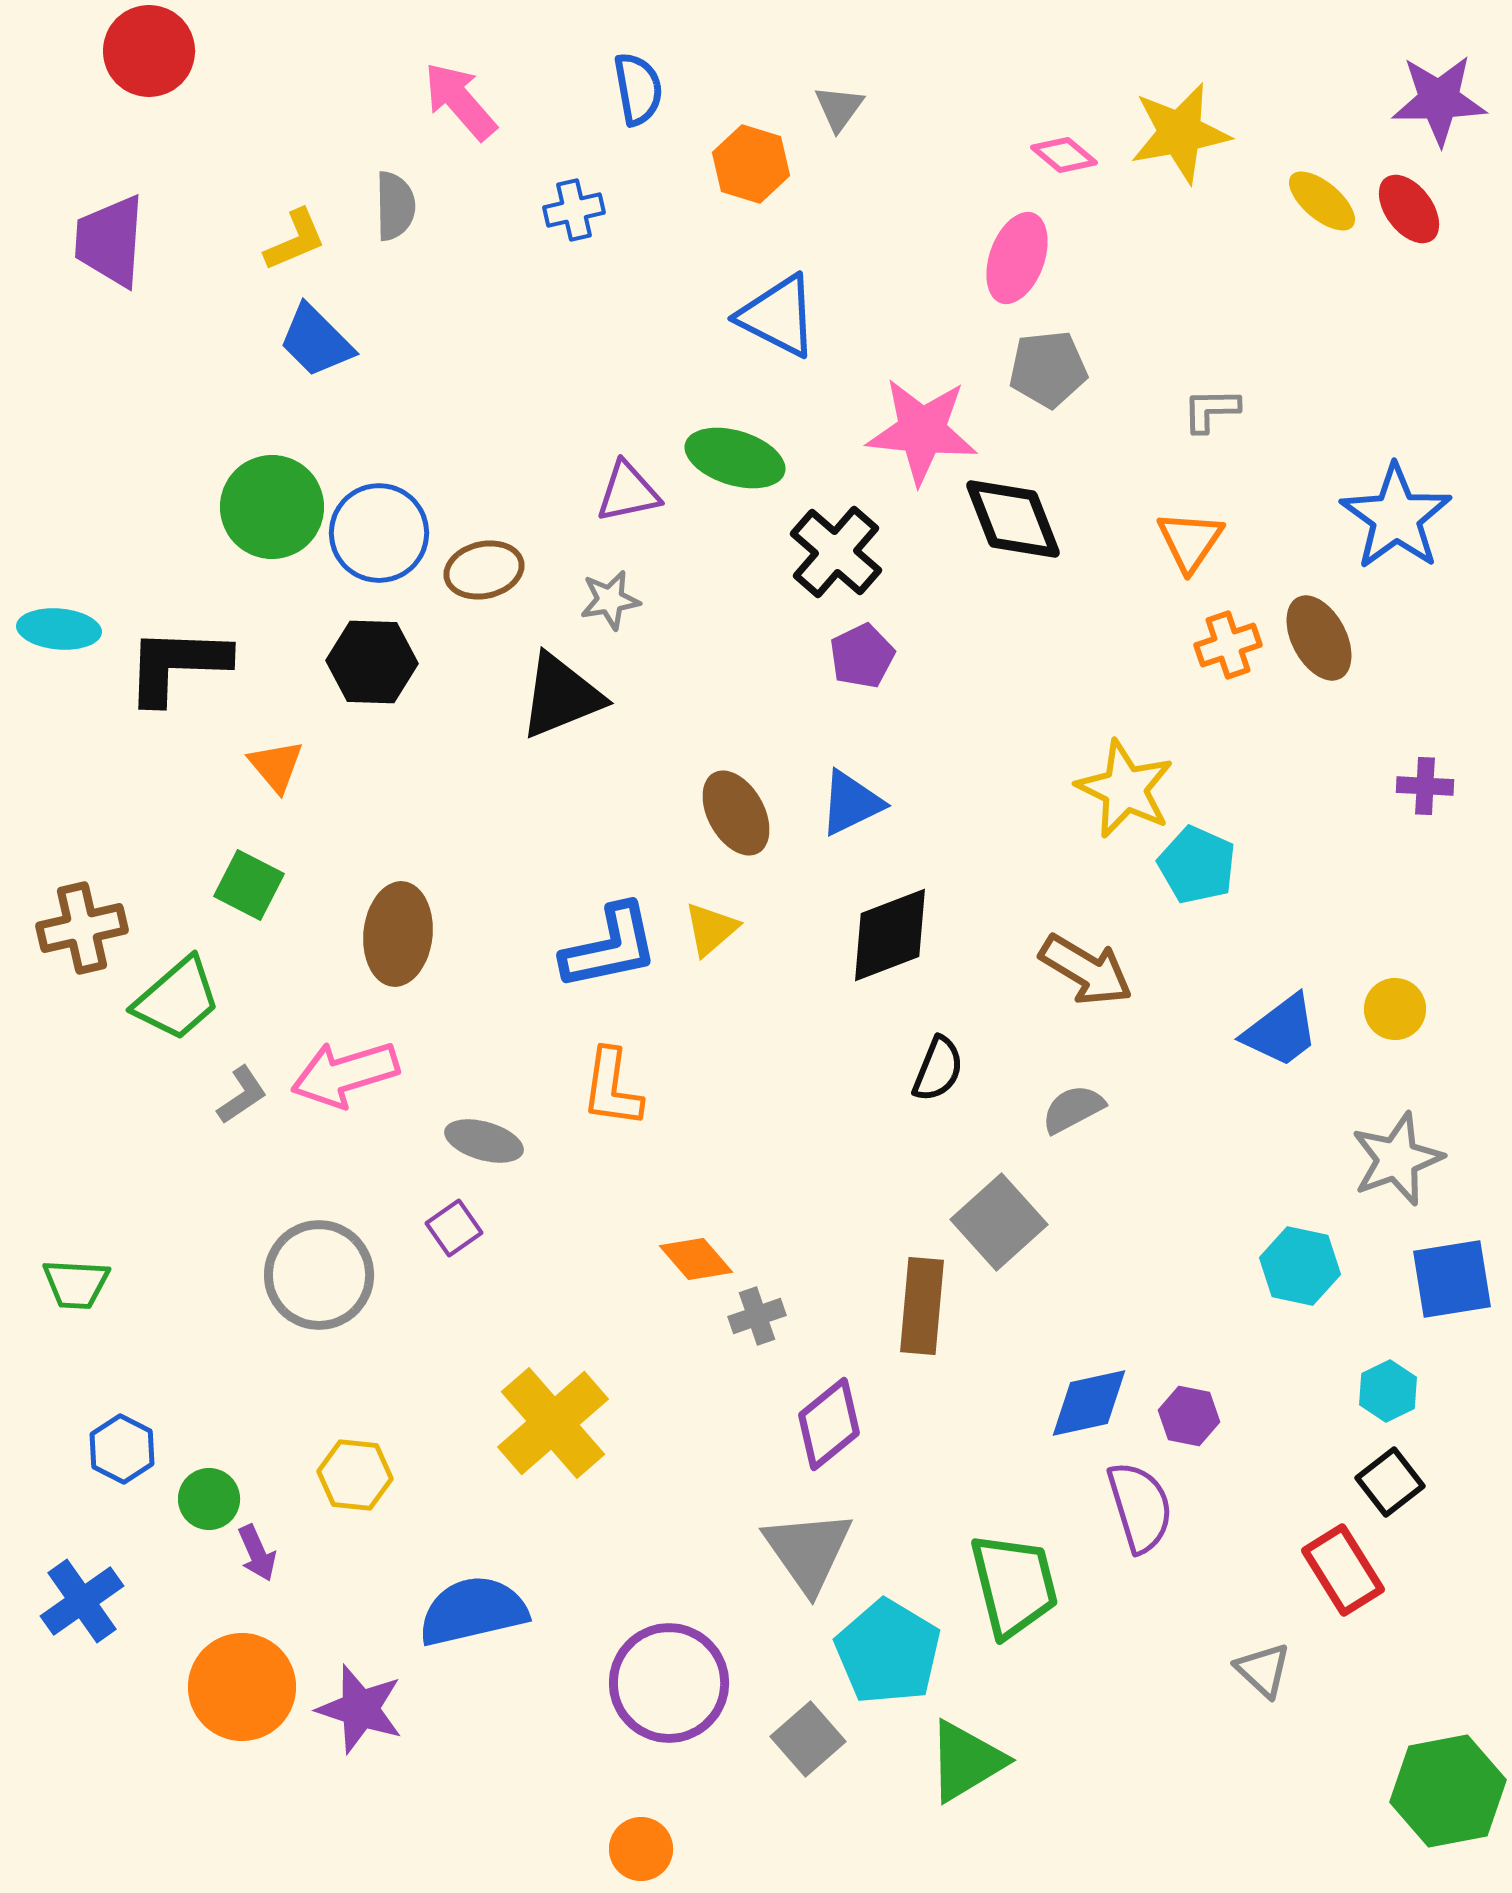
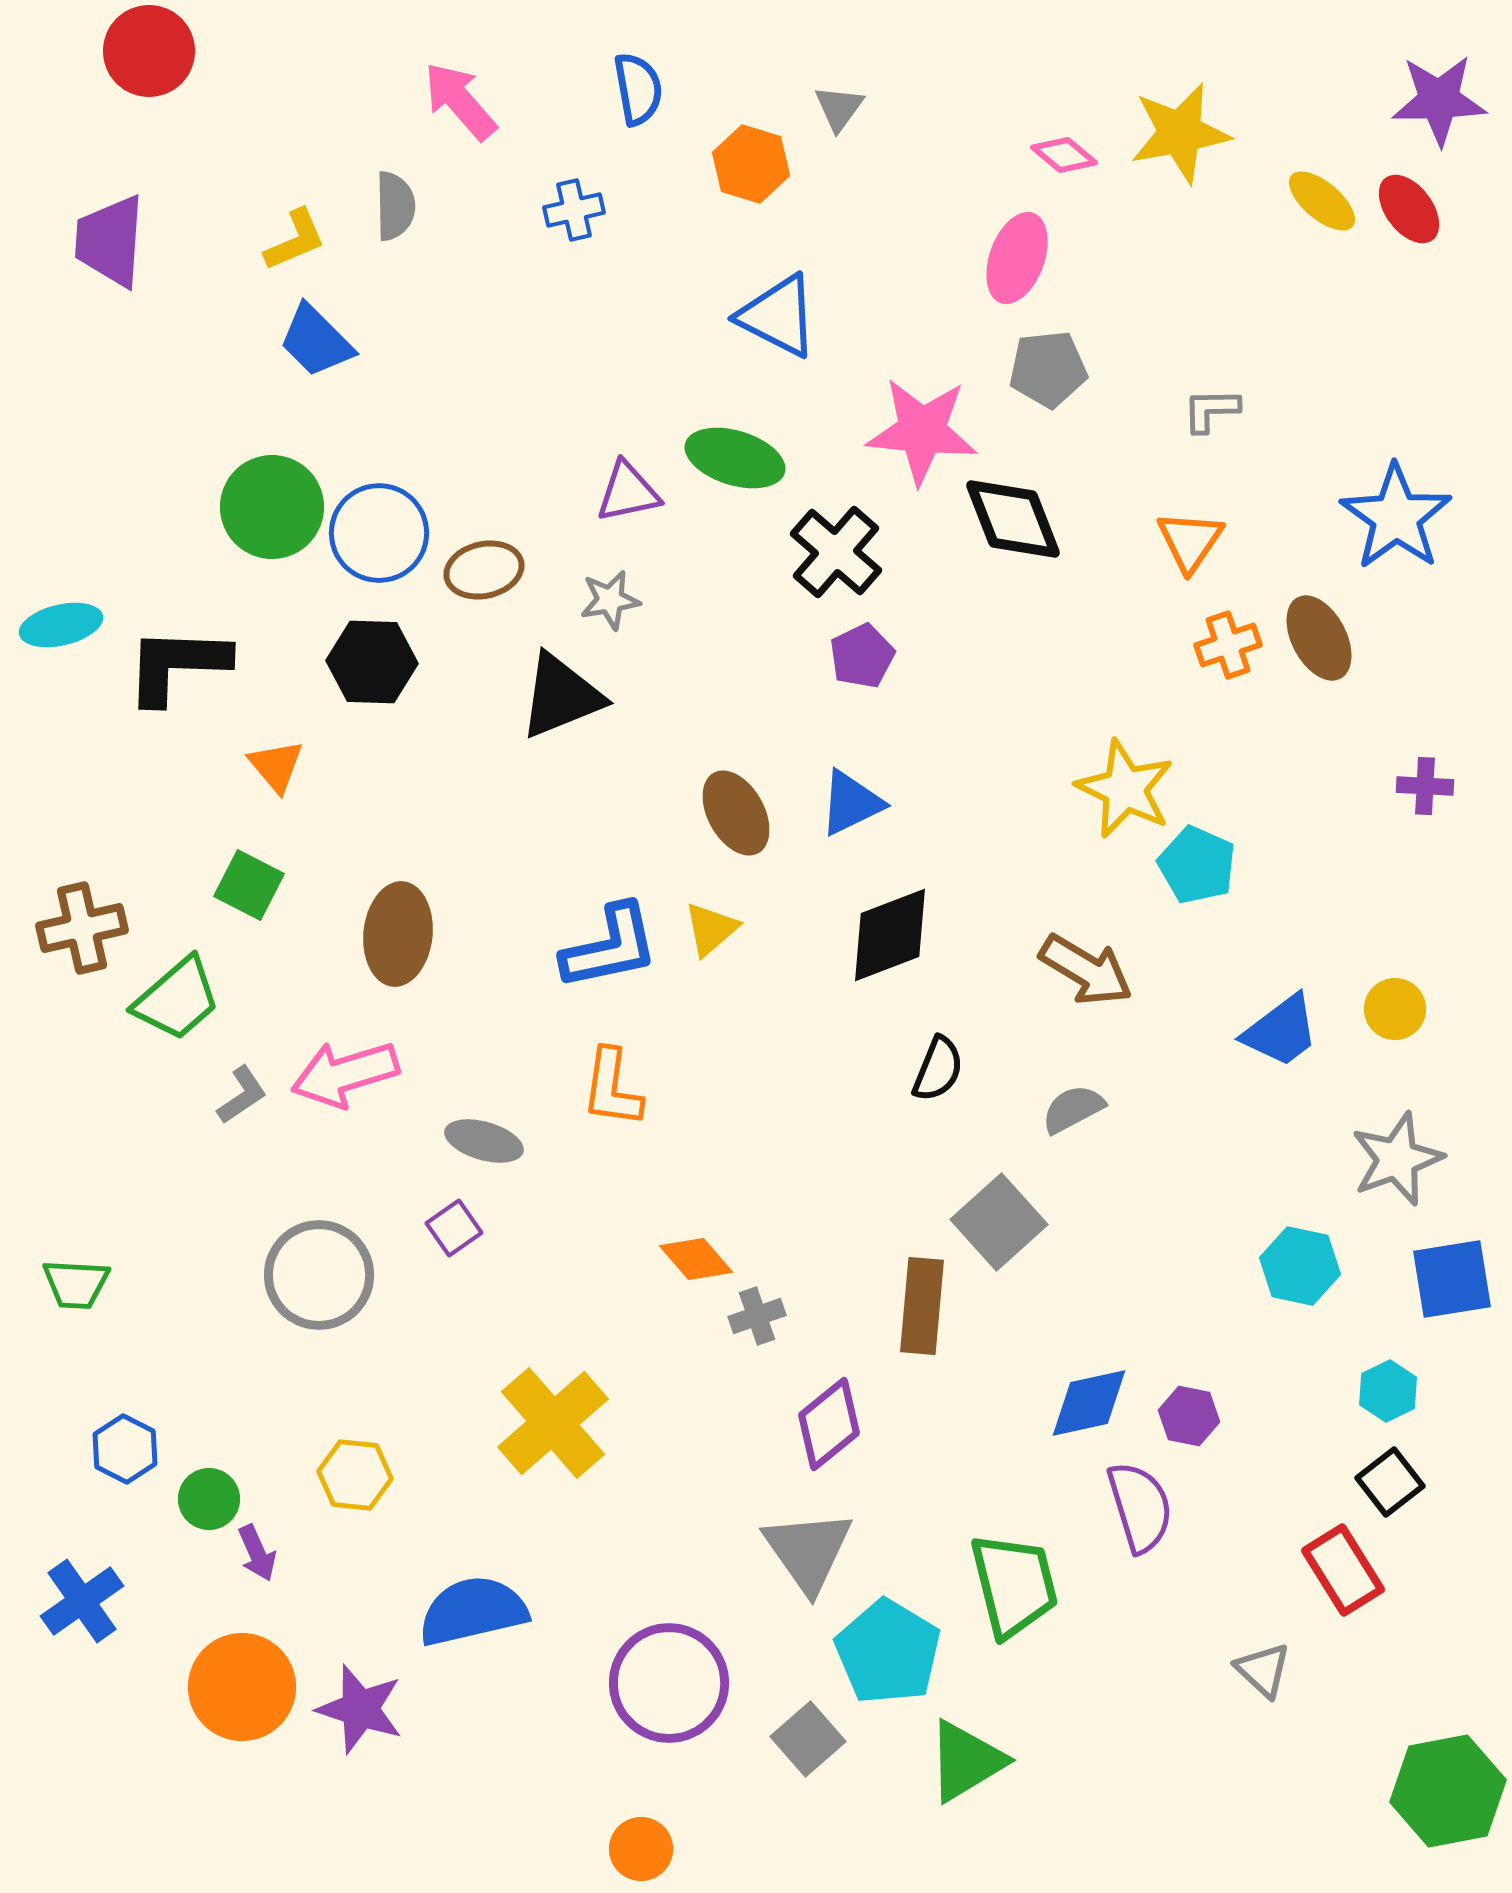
cyan ellipse at (59, 629): moved 2 px right, 4 px up; rotated 18 degrees counterclockwise
blue hexagon at (122, 1449): moved 3 px right
